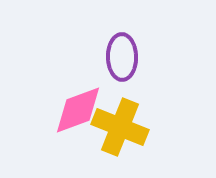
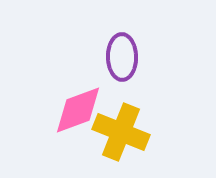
yellow cross: moved 1 px right, 5 px down
